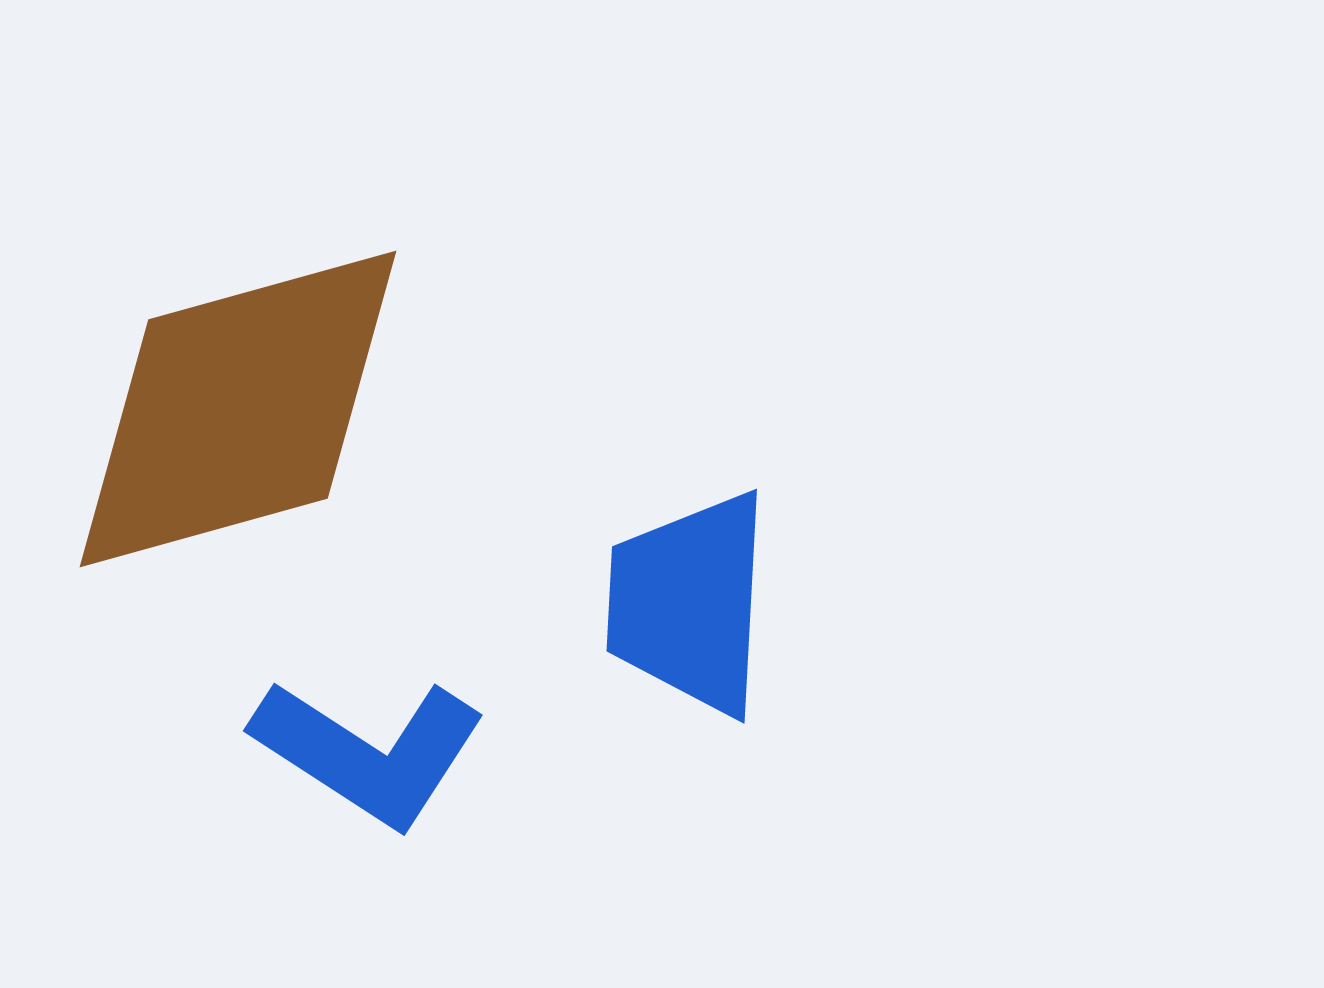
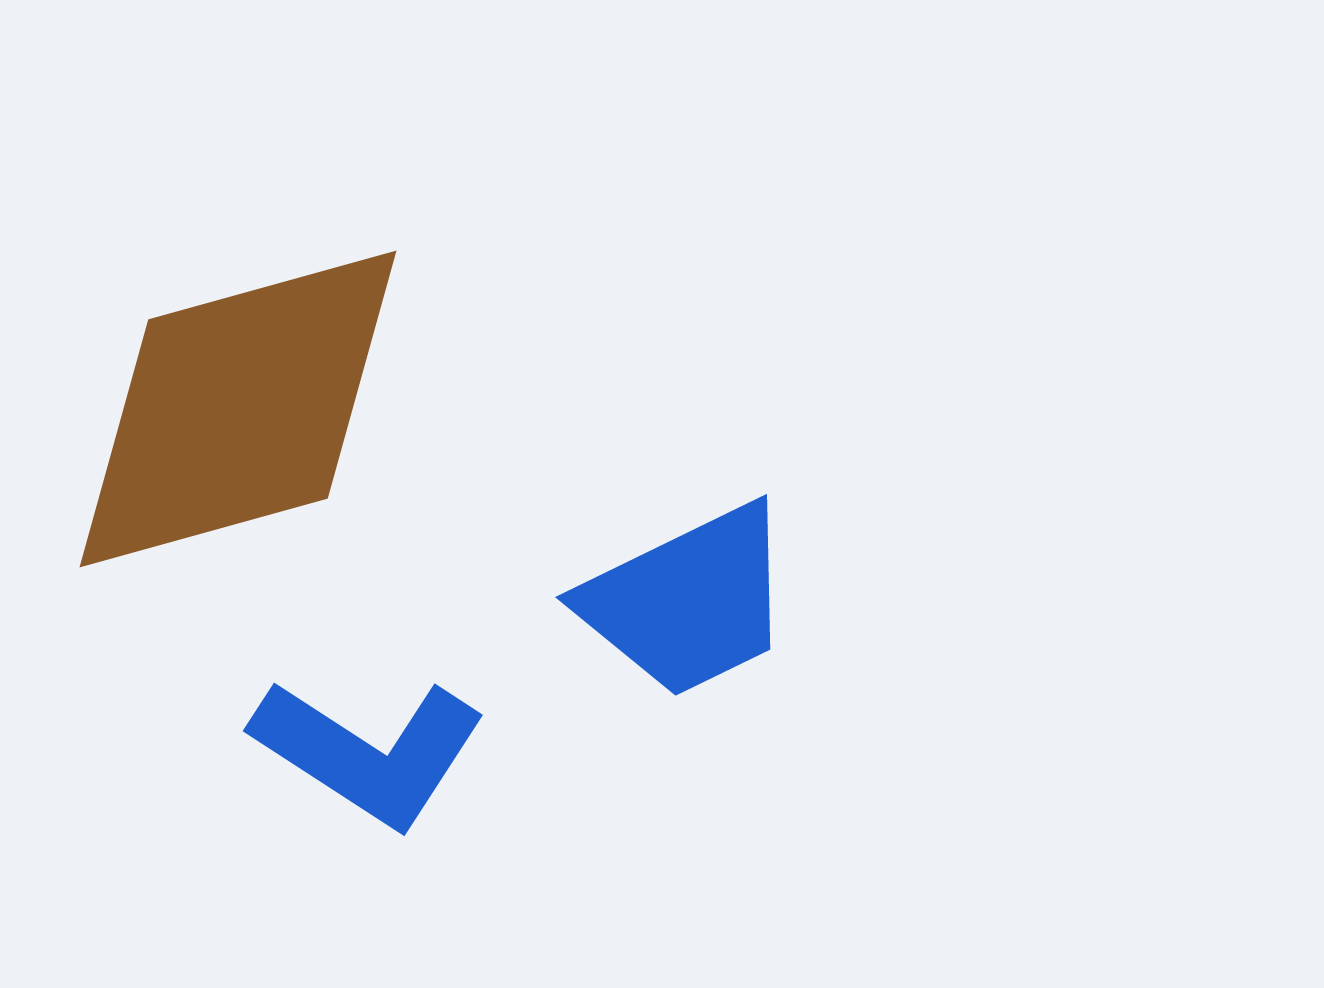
blue trapezoid: moved 1 px left, 2 px up; rotated 119 degrees counterclockwise
